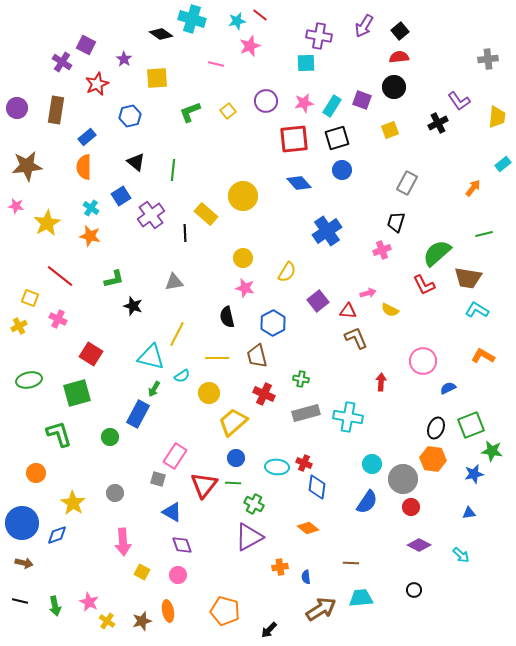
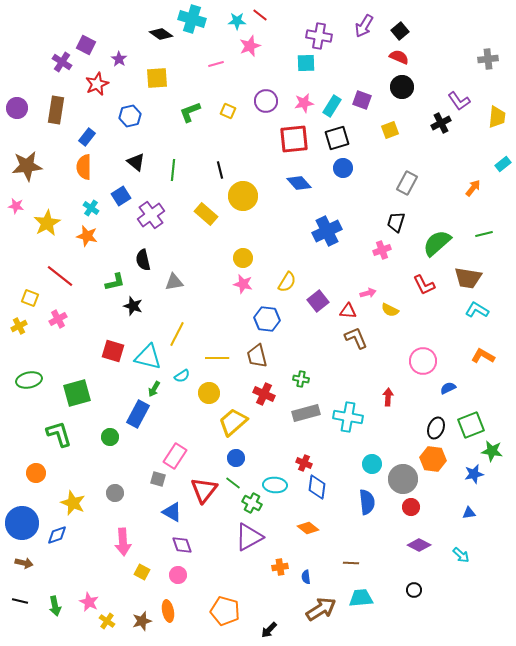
cyan star at (237, 21): rotated 12 degrees clockwise
red semicircle at (399, 57): rotated 30 degrees clockwise
purple star at (124, 59): moved 5 px left
pink line at (216, 64): rotated 28 degrees counterclockwise
black circle at (394, 87): moved 8 px right
yellow square at (228, 111): rotated 28 degrees counterclockwise
black cross at (438, 123): moved 3 px right
blue rectangle at (87, 137): rotated 12 degrees counterclockwise
blue circle at (342, 170): moved 1 px right, 2 px up
blue cross at (327, 231): rotated 8 degrees clockwise
black line at (185, 233): moved 35 px right, 63 px up; rotated 12 degrees counterclockwise
orange star at (90, 236): moved 3 px left
green semicircle at (437, 253): moved 10 px up
yellow semicircle at (287, 272): moved 10 px down
green L-shape at (114, 279): moved 1 px right, 3 px down
pink star at (245, 288): moved 2 px left, 4 px up
black semicircle at (227, 317): moved 84 px left, 57 px up
pink cross at (58, 319): rotated 36 degrees clockwise
blue hexagon at (273, 323): moved 6 px left, 4 px up; rotated 25 degrees counterclockwise
red square at (91, 354): moved 22 px right, 3 px up; rotated 15 degrees counterclockwise
cyan triangle at (151, 357): moved 3 px left
red arrow at (381, 382): moved 7 px right, 15 px down
cyan ellipse at (277, 467): moved 2 px left, 18 px down
green line at (233, 483): rotated 35 degrees clockwise
red triangle at (204, 485): moved 5 px down
blue semicircle at (367, 502): rotated 40 degrees counterclockwise
yellow star at (73, 503): rotated 10 degrees counterclockwise
green cross at (254, 504): moved 2 px left, 1 px up
